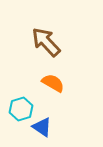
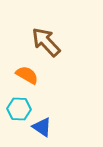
orange semicircle: moved 26 px left, 8 px up
cyan hexagon: moved 2 px left; rotated 20 degrees clockwise
